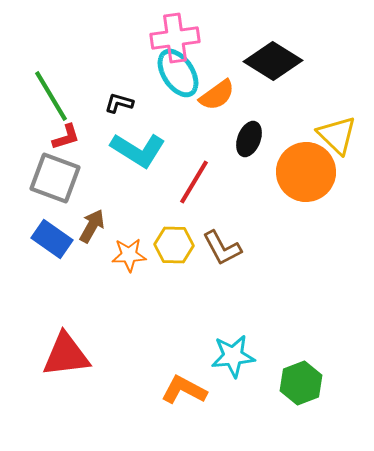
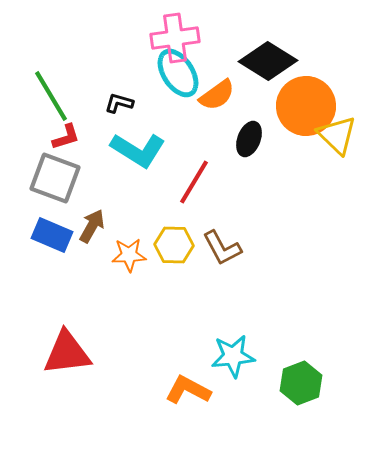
black diamond: moved 5 px left
orange circle: moved 66 px up
blue rectangle: moved 4 px up; rotated 12 degrees counterclockwise
red triangle: moved 1 px right, 2 px up
orange L-shape: moved 4 px right
